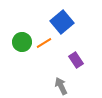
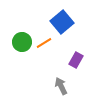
purple rectangle: rotated 63 degrees clockwise
